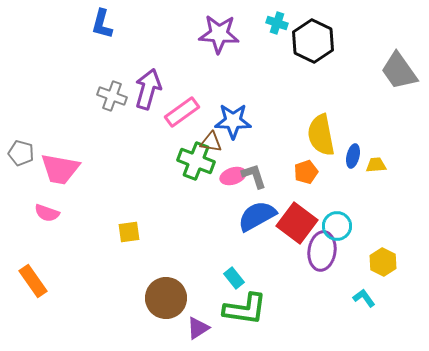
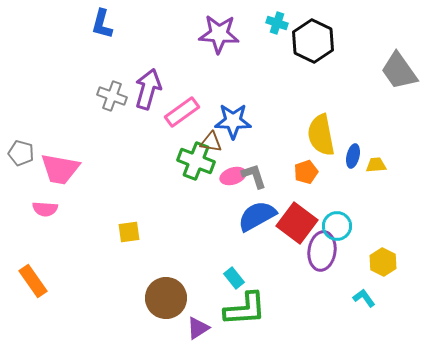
pink semicircle: moved 2 px left, 4 px up; rotated 15 degrees counterclockwise
green L-shape: rotated 12 degrees counterclockwise
